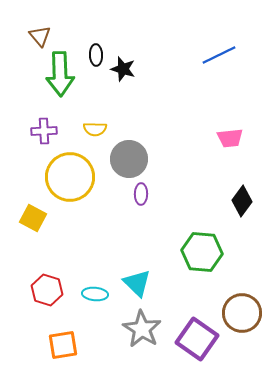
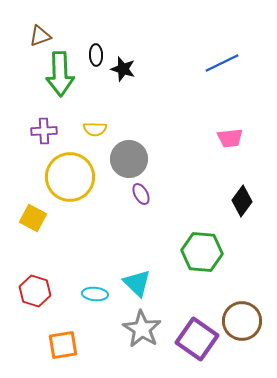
brown triangle: rotated 50 degrees clockwise
blue line: moved 3 px right, 8 px down
purple ellipse: rotated 30 degrees counterclockwise
red hexagon: moved 12 px left, 1 px down
brown circle: moved 8 px down
